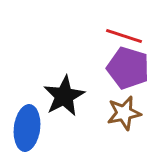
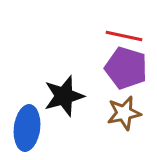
red line: rotated 6 degrees counterclockwise
purple pentagon: moved 2 px left
black star: rotated 12 degrees clockwise
